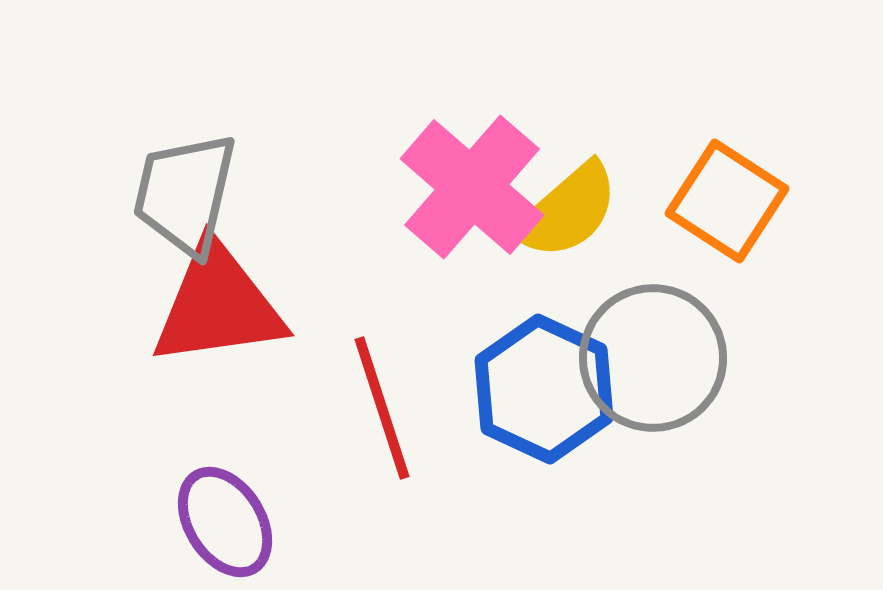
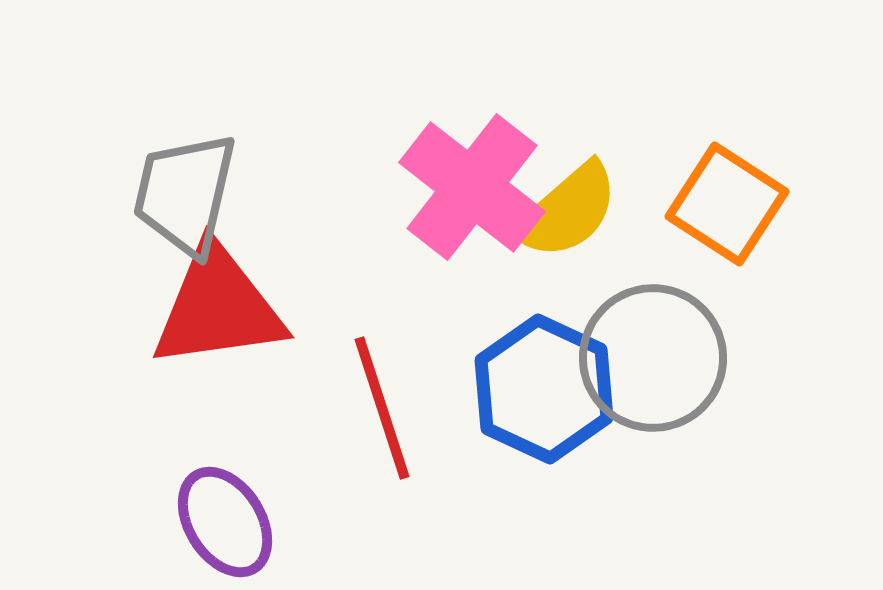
pink cross: rotated 3 degrees counterclockwise
orange square: moved 3 px down
red triangle: moved 2 px down
